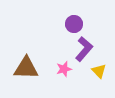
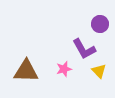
purple circle: moved 26 px right
purple L-shape: rotated 110 degrees clockwise
brown triangle: moved 3 px down
